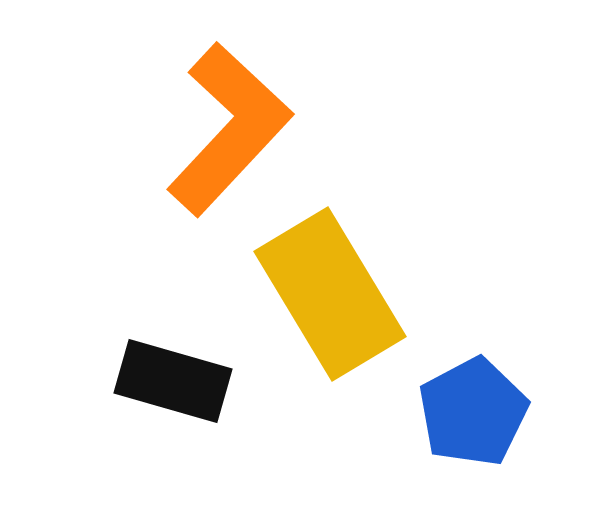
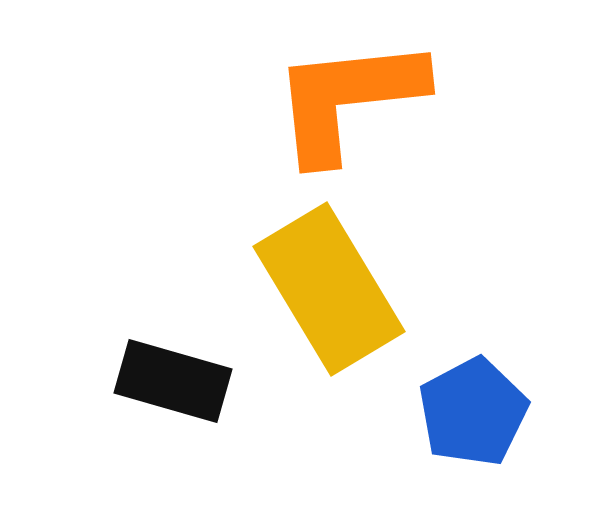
orange L-shape: moved 119 px right, 30 px up; rotated 139 degrees counterclockwise
yellow rectangle: moved 1 px left, 5 px up
